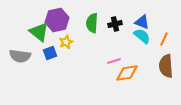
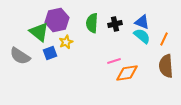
gray semicircle: rotated 25 degrees clockwise
